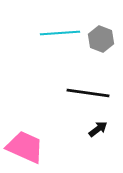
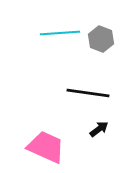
black arrow: moved 1 px right
pink trapezoid: moved 21 px right
